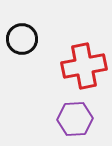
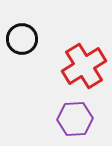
red cross: rotated 21 degrees counterclockwise
